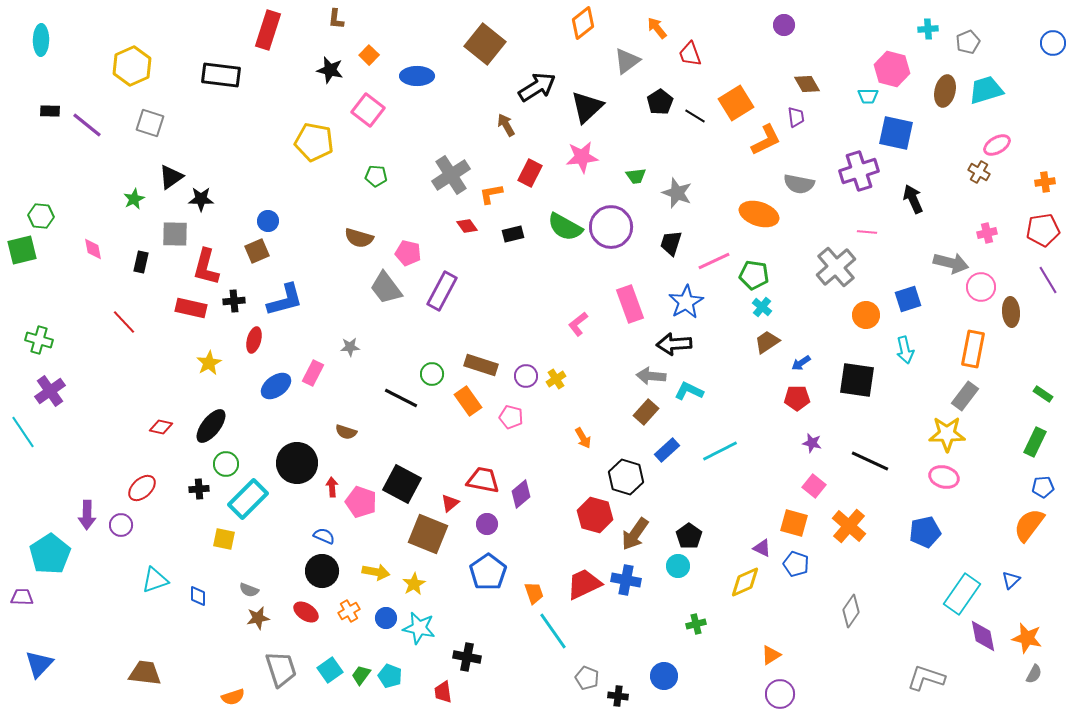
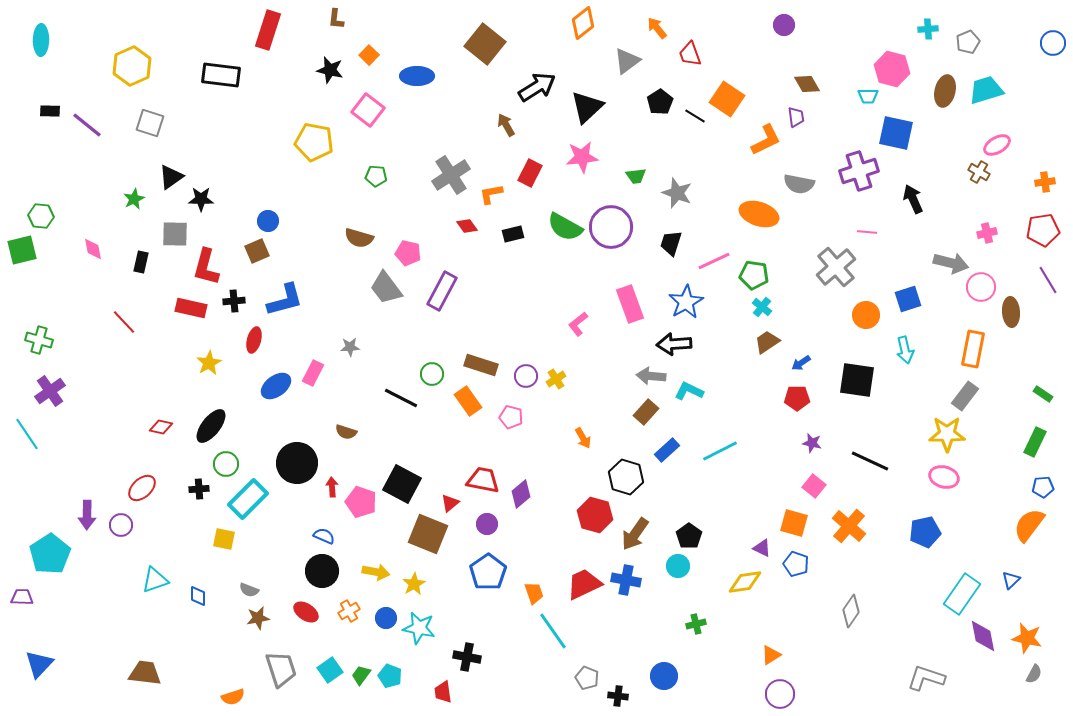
orange square at (736, 103): moved 9 px left, 4 px up; rotated 24 degrees counterclockwise
cyan line at (23, 432): moved 4 px right, 2 px down
yellow diamond at (745, 582): rotated 16 degrees clockwise
